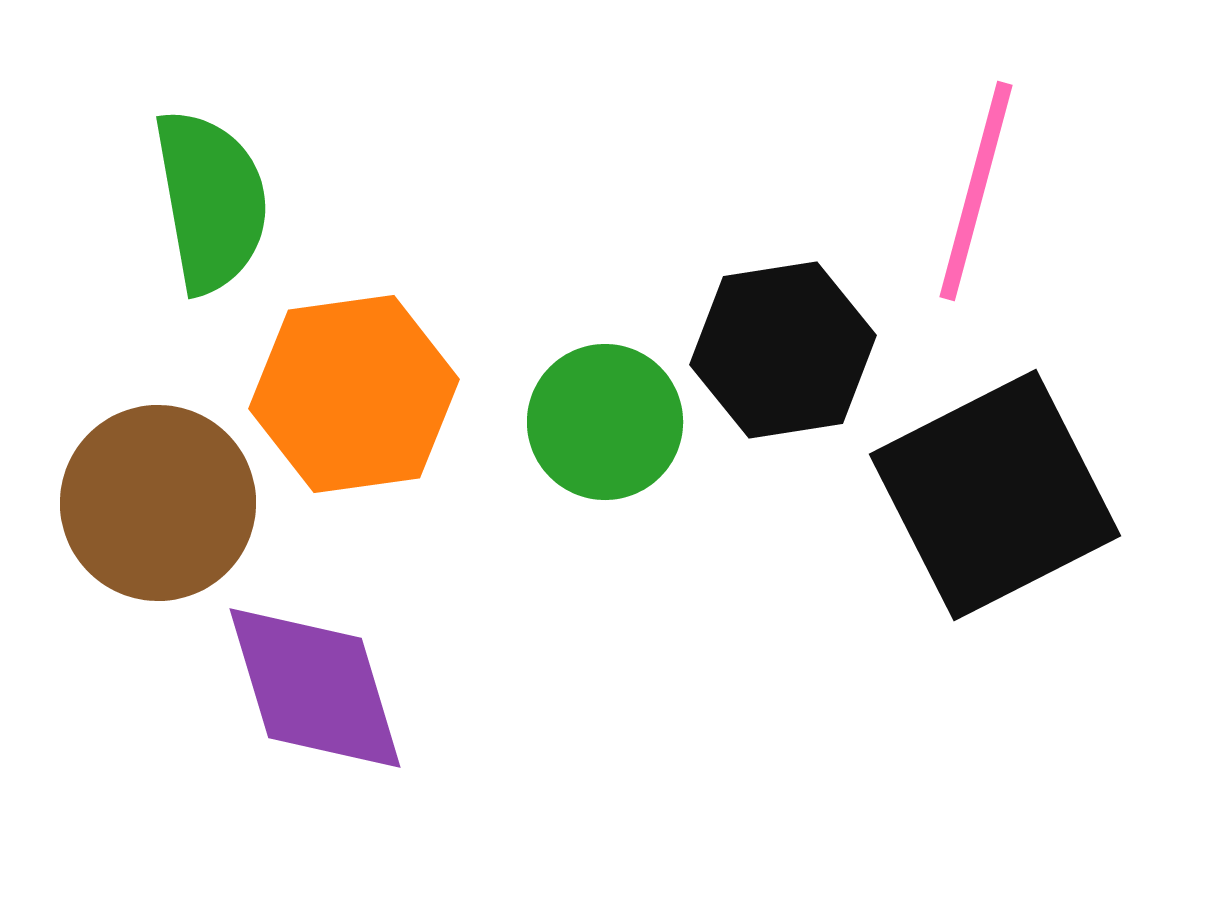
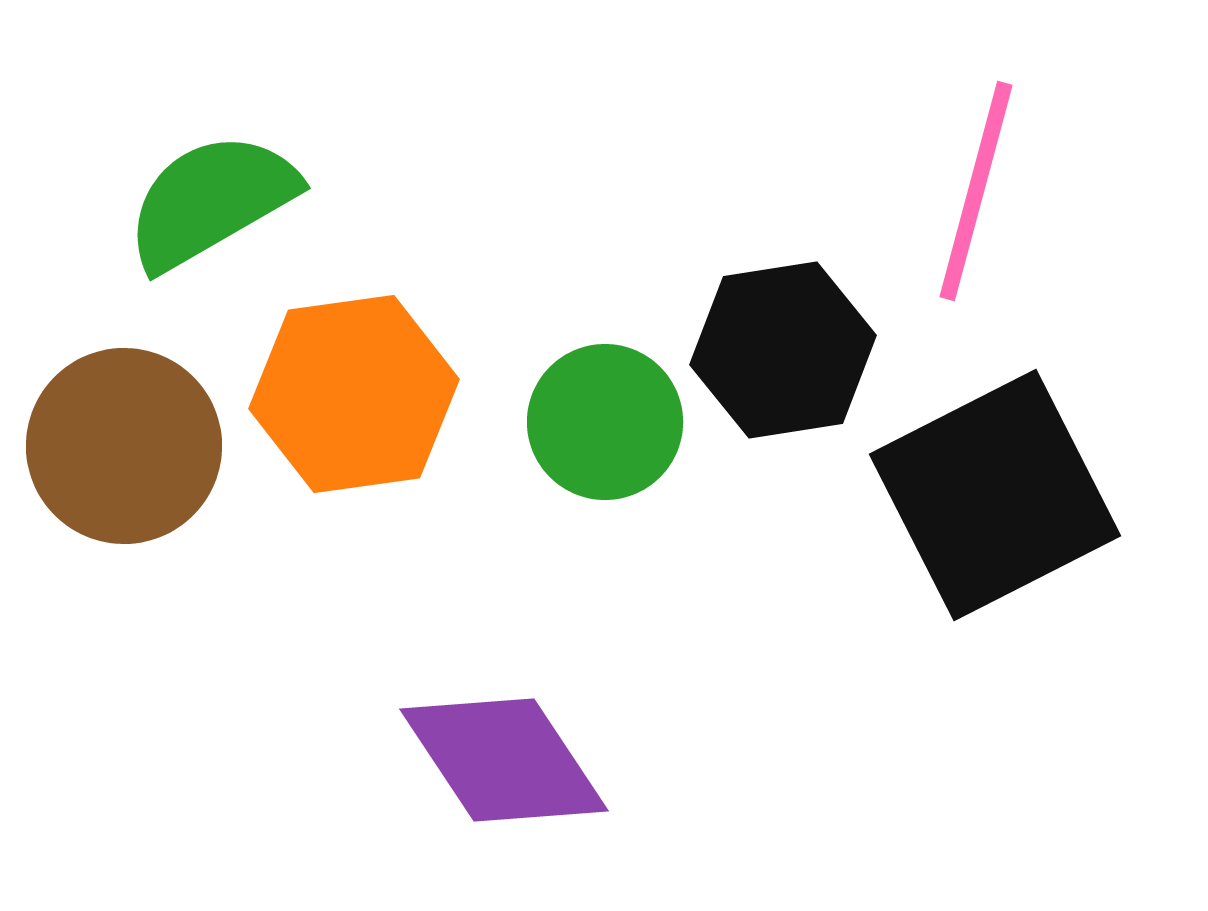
green semicircle: rotated 110 degrees counterclockwise
brown circle: moved 34 px left, 57 px up
purple diamond: moved 189 px right, 72 px down; rotated 17 degrees counterclockwise
